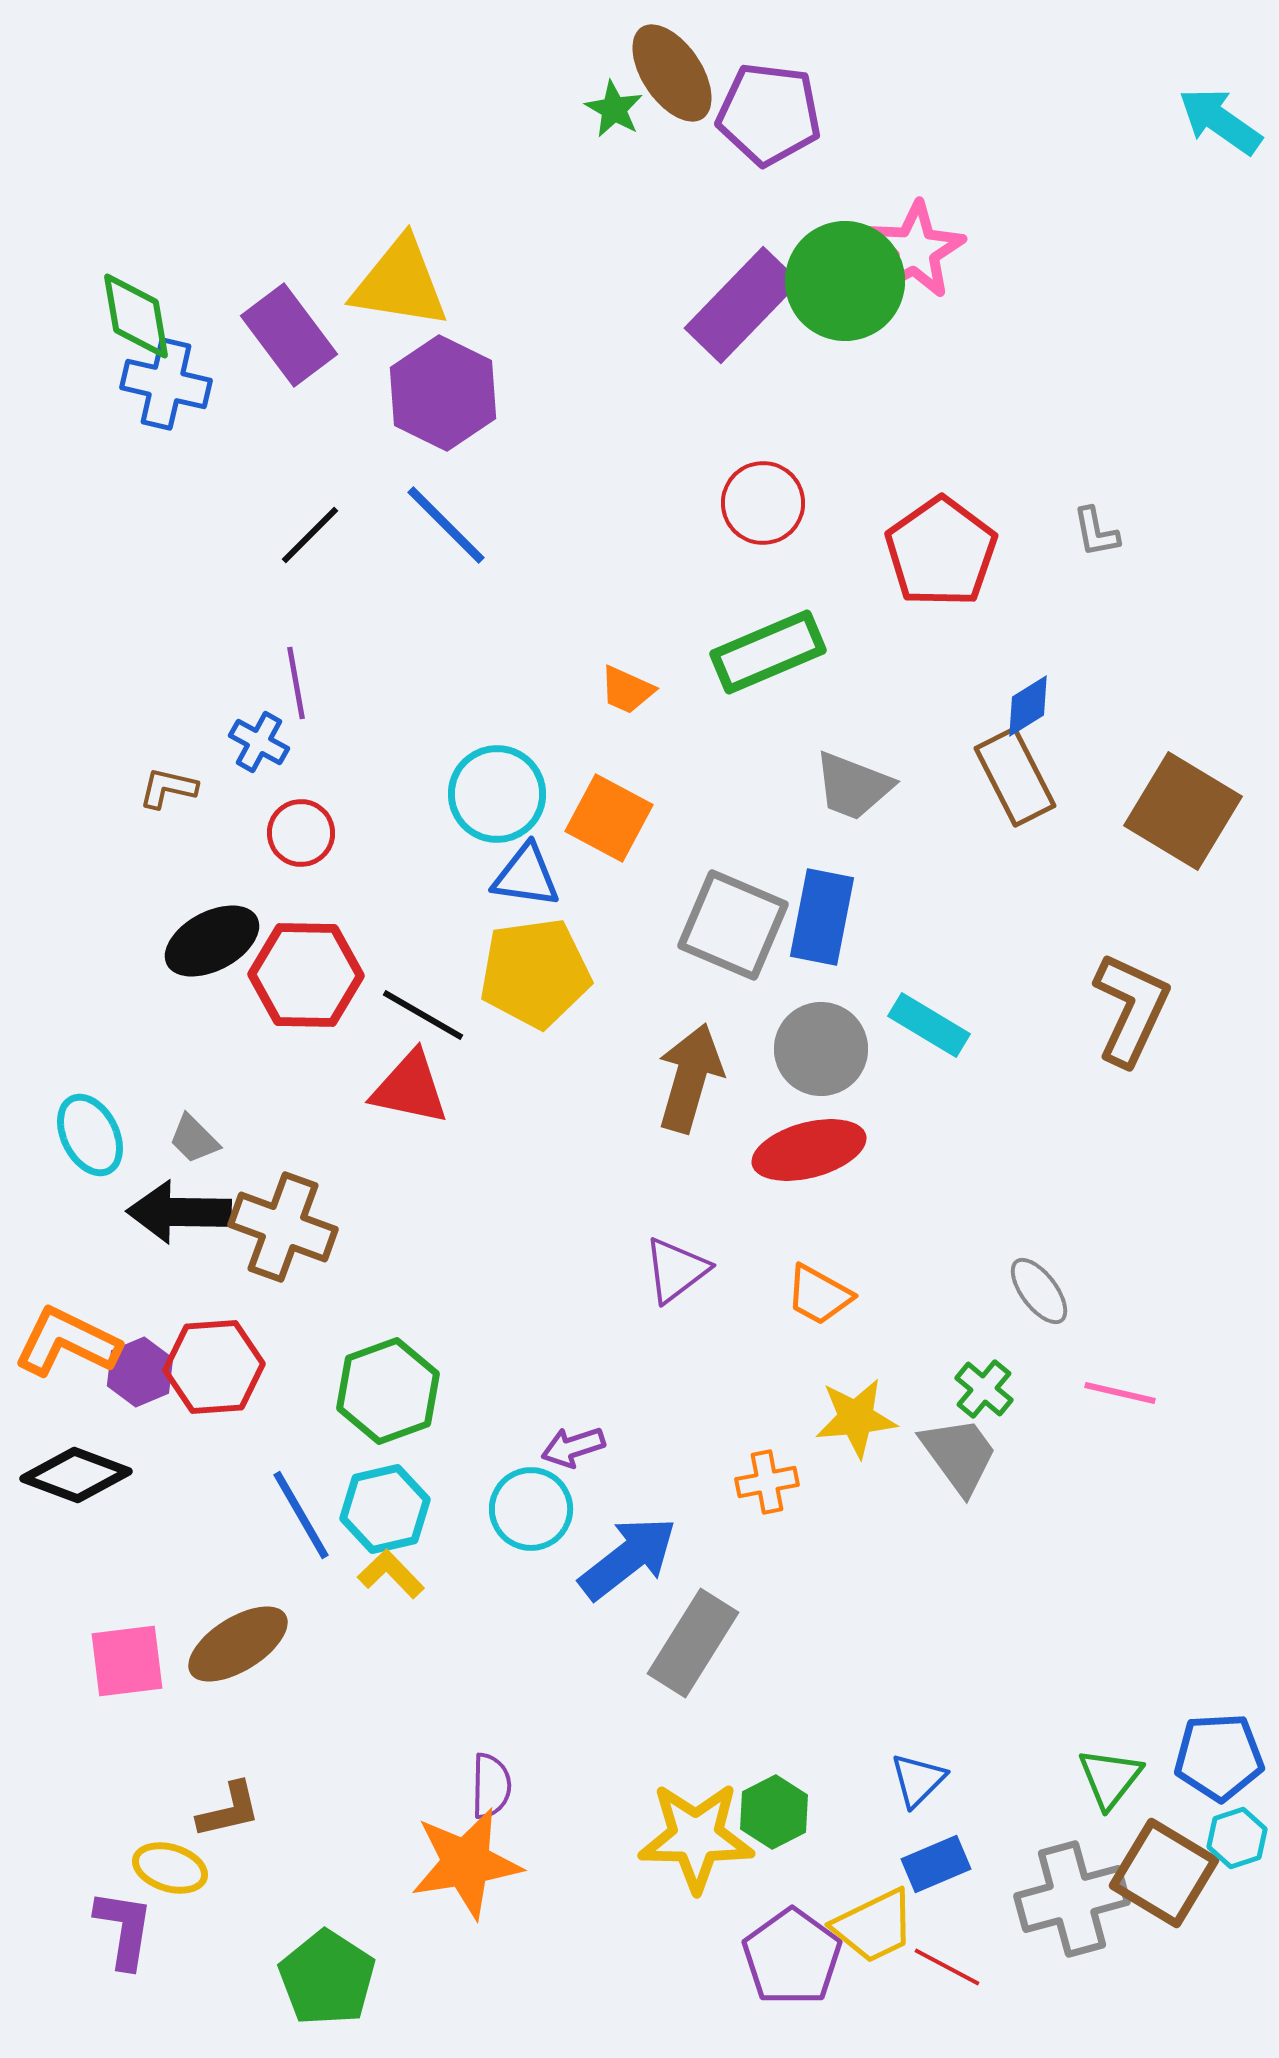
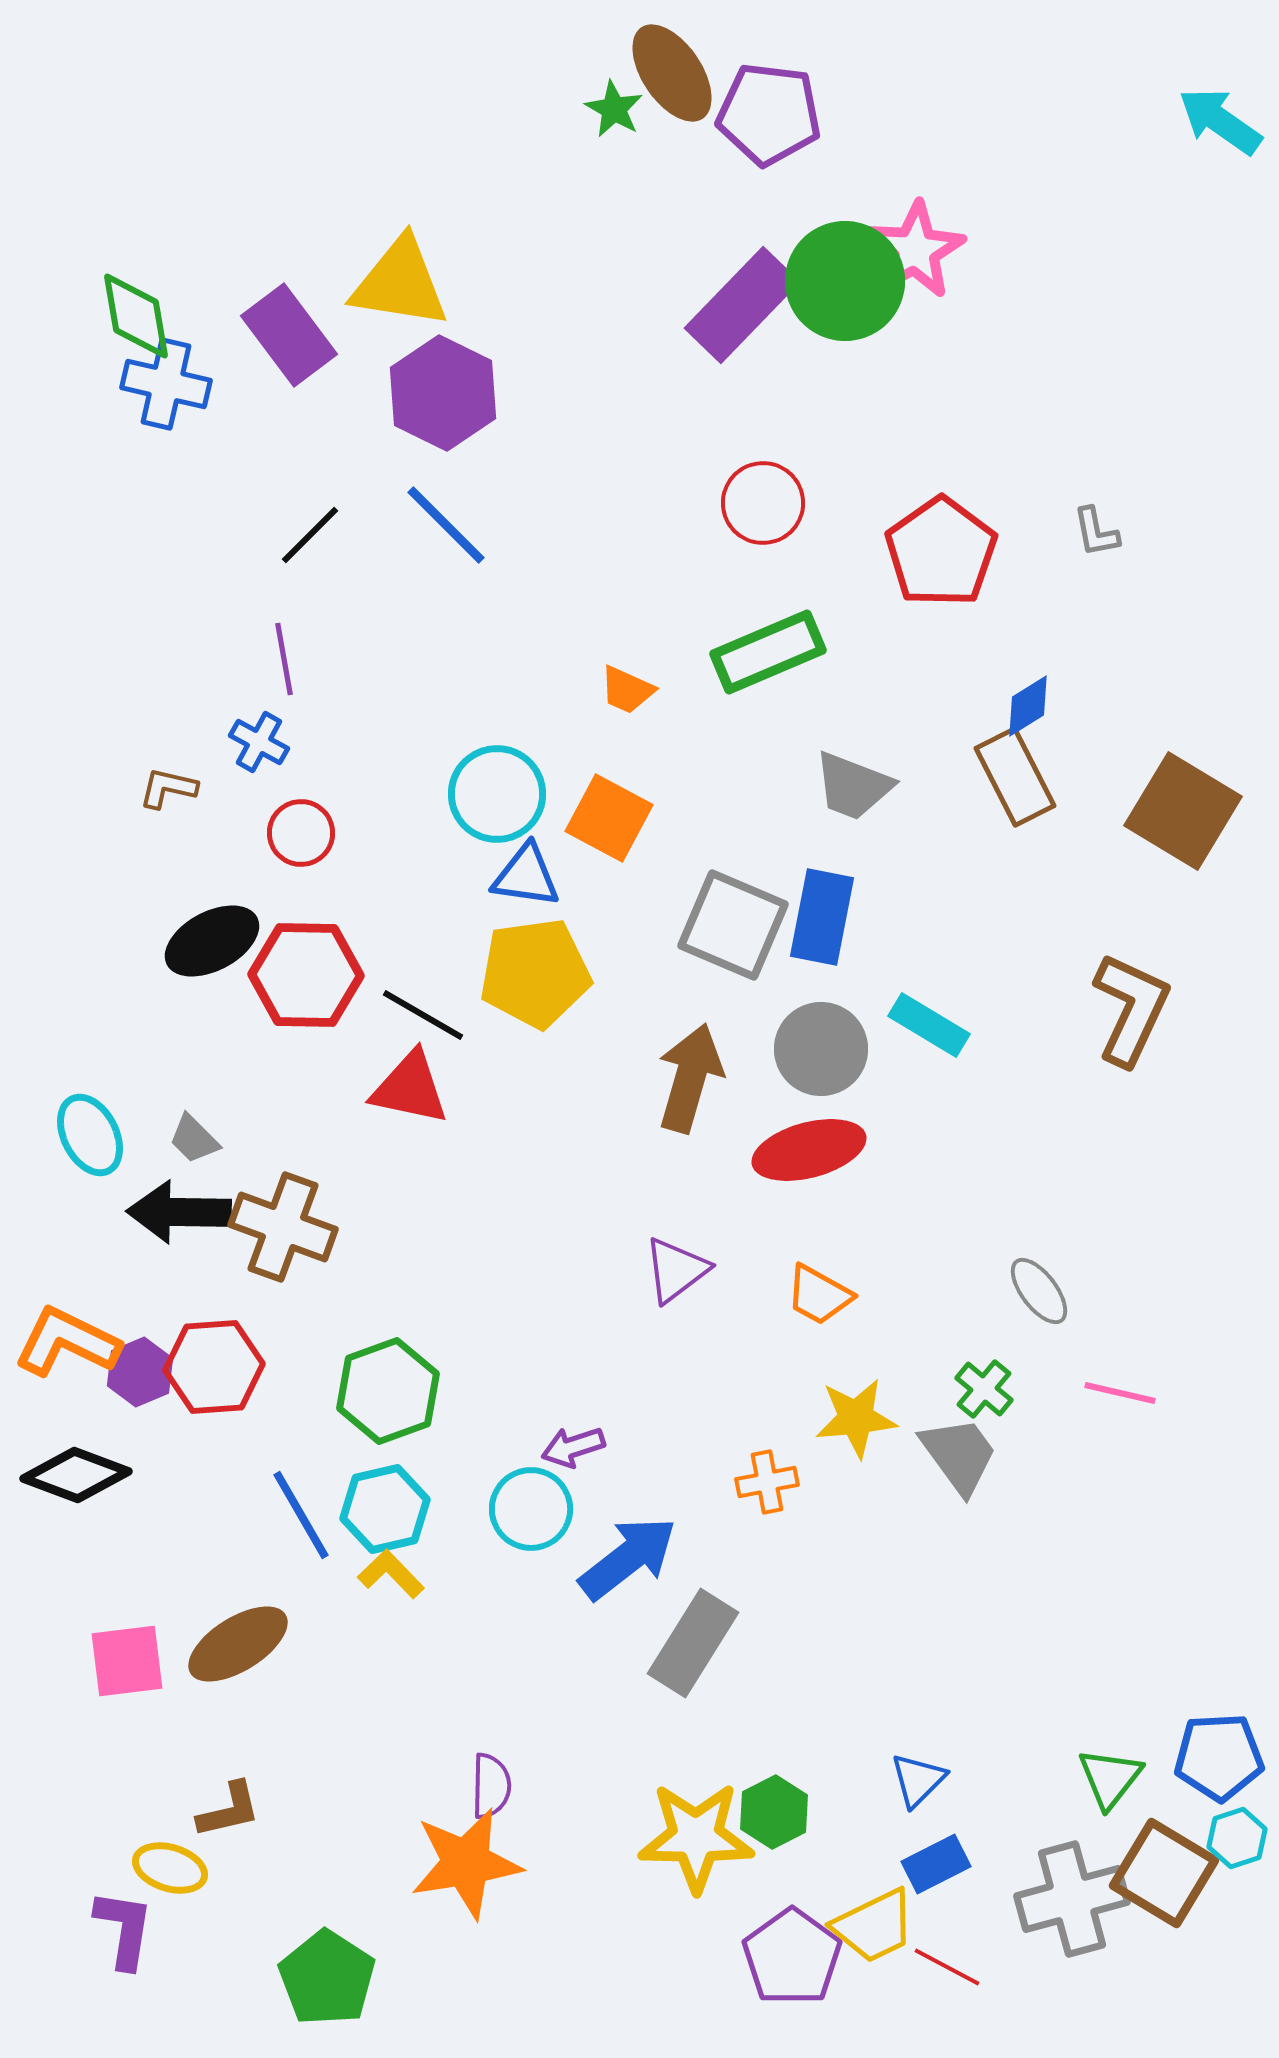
purple line at (296, 683): moved 12 px left, 24 px up
blue rectangle at (936, 1864): rotated 4 degrees counterclockwise
